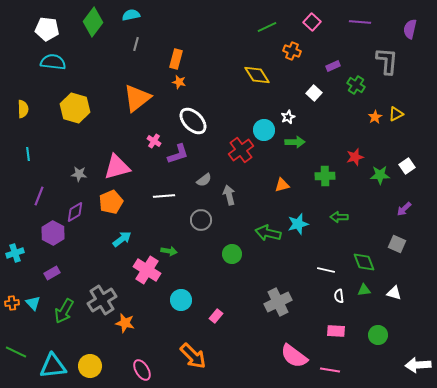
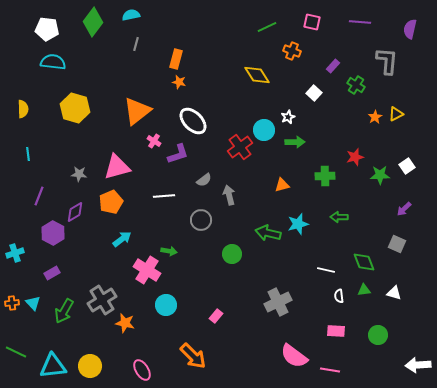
pink square at (312, 22): rotated 30 degrees counterclockwise
purple rectangle at (333, 66): rotated 24 degrees counterclockwise
orange triangle at (137, 98): moved 13 px down
red cross at (241, 150): moved 1 px left, 3 px up
cyan circle at (181, 300): moved 15 px left, 5 px down
